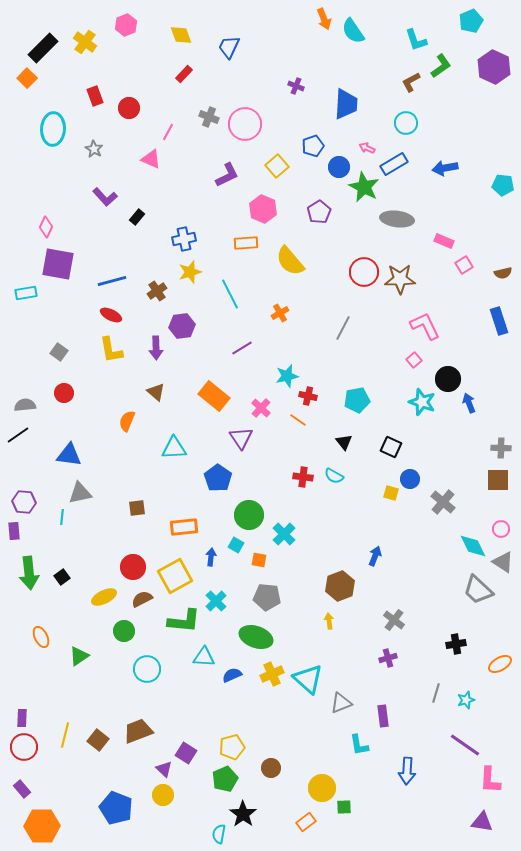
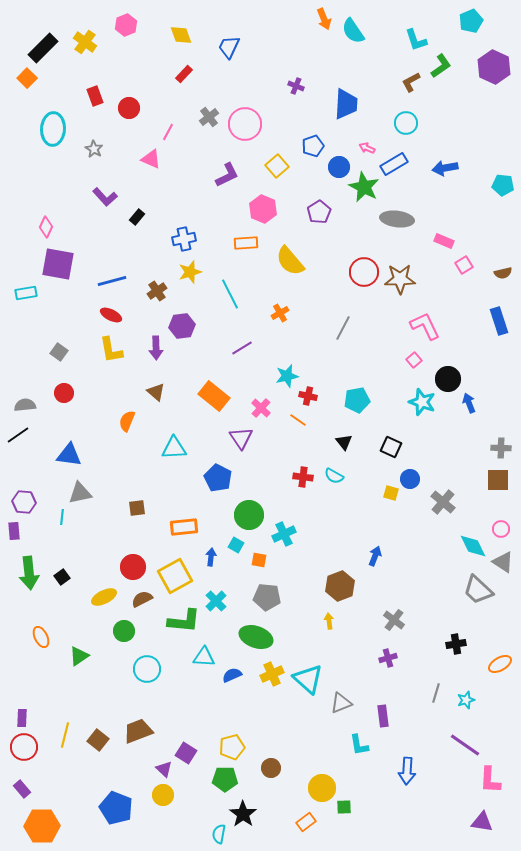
gray cross at (209, 117): rotated 30 degrees clockwise
blue pentagon at (218, 478): rotated 8 degrees counterclockwise
cyan cross at (284, 534): rotated 20 degrees clockwise
green pentagon at (225, 779): rotated 25 degrees clockwise
